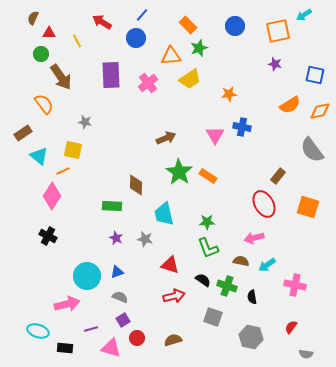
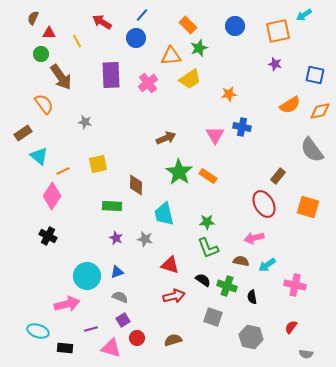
yellow square at (73, 150): moved 25 px right, 14 px down; rotated 24 degrees counterclockwise
